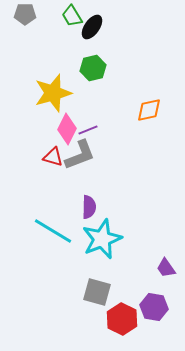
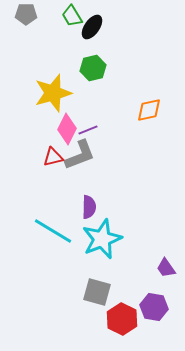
gray pentagon: moved 1 px right
red triangle: rotated 30 degrees counterclockwise
